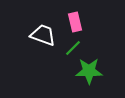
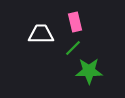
white trapezoid: moved 2 px left, 1 px up; rotated 20 degrees counterclockwise
